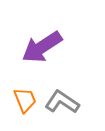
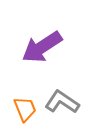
orange trapezoid: moved 9 px down
